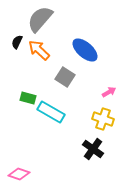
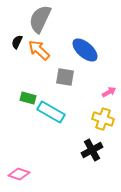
gray semicircle: rotated 16 degrees counterclockwise
gray square: rotated 24 degrees counterclockwise
black cross: moved 1 px left, 1 px down; rotated 25 degrees clockwise
